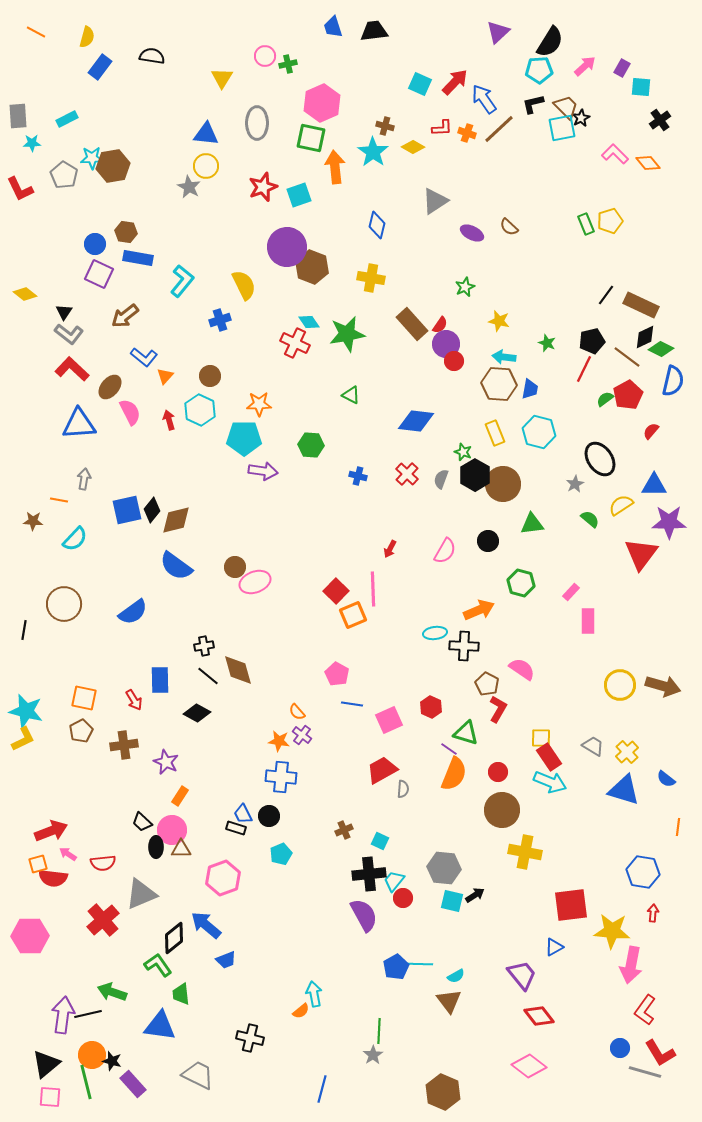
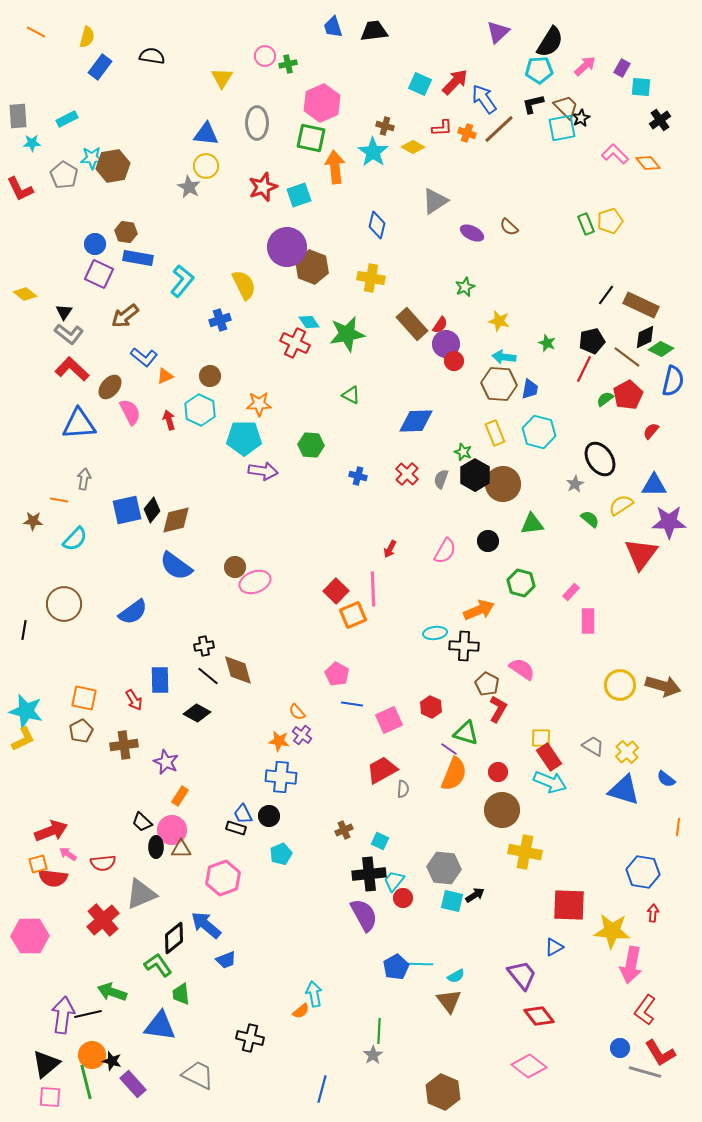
orange triangle at (165, 376): rotated 24 degrees clockwise
blue diamond at (416, 421): rotated 9 degrees counterclockwise
red square at (571, 905): moved 2 px left; rotated 9 degrees clockwise
